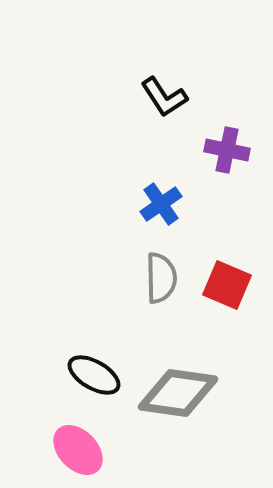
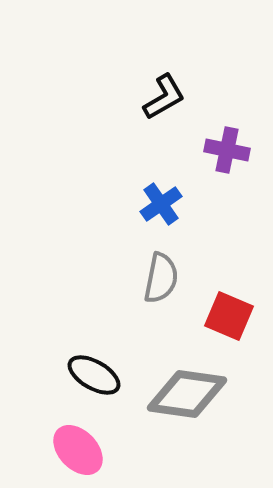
black L-shape: rotated 87 degrees counterclockwise
gray semicircle: rotated 12 degrees clockwise
red square: moved 2 px right, 31 px down
gray diamond: moved 9 px right, 1 px down
